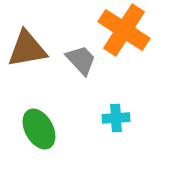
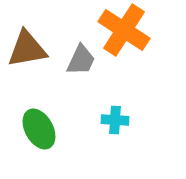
gray trapezoid: rotated 68 degrees clockwise
cyan cross: moved 1 px left, 2 px down; rotated 8 degrees clockwise
